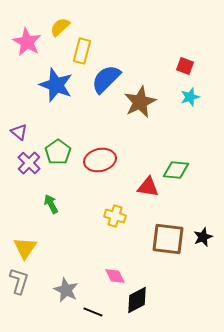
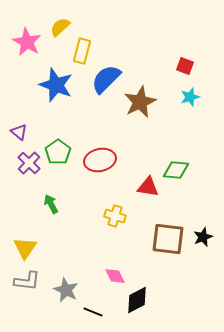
gray L-shape: moved 8 px right; rotated 80 degrees clockwise
